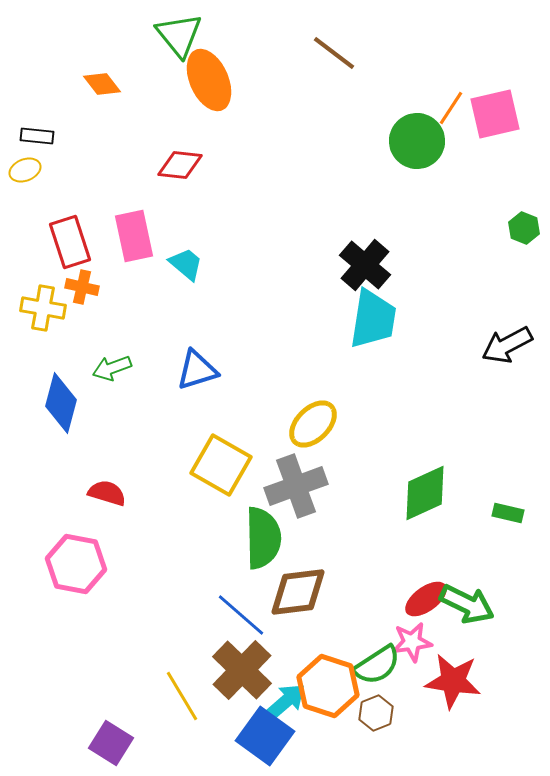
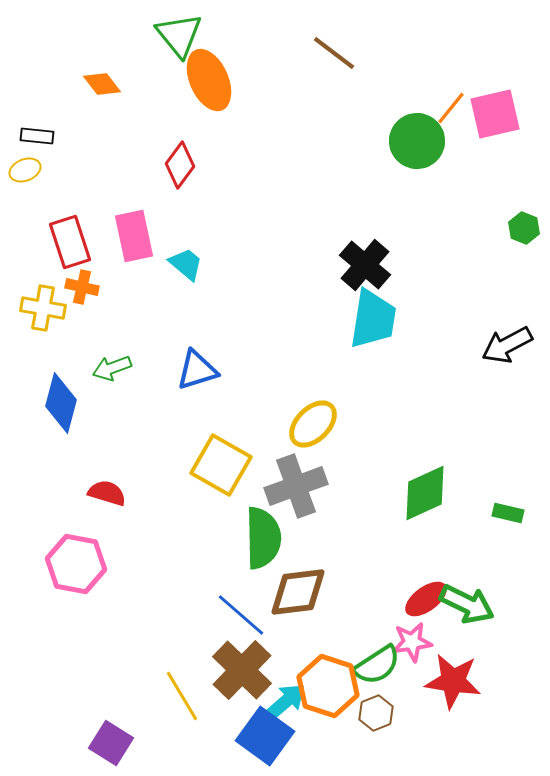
orange line at (451, 108): rotated 6 degrees clockwise
red diamond at (180, 165): rotated 60 degrees counterclockwise
